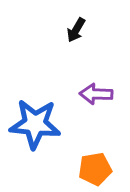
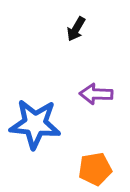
black arrow: moved 1 px up
